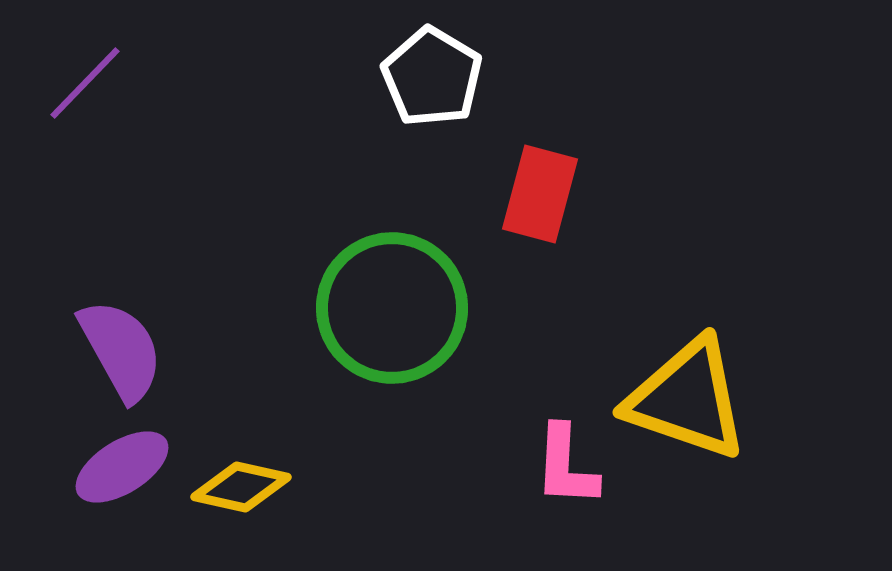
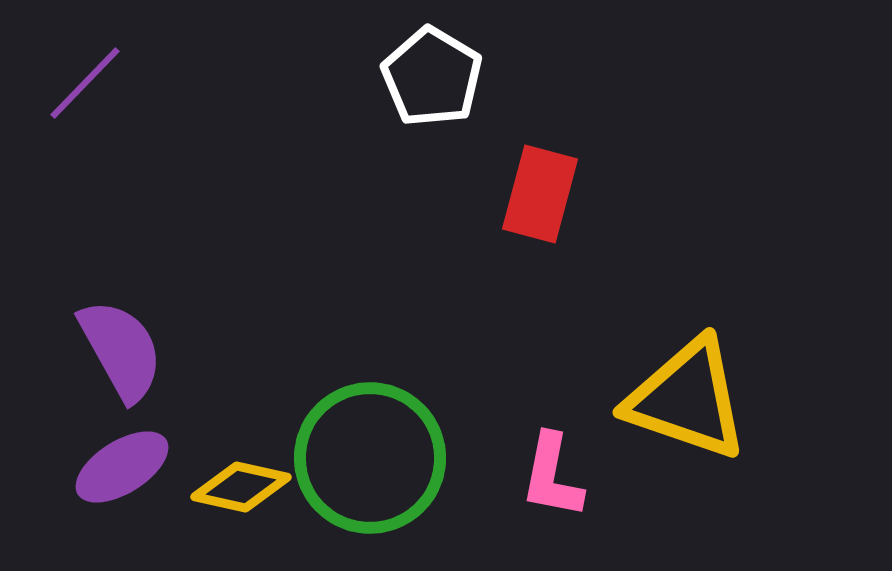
green circle: moved 22 px left, 150 px down
pink L-shape: moved 14 px left, 10 px down; rotated 8 degrees clockwise
